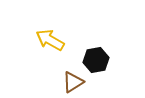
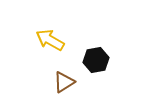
brown triangle: moved 9 px left
